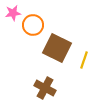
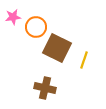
pink star: moved 4 px down
orange circle: moved 3 px right, 2 px down
brown cross: rotated 15 degrees counterclockwise
